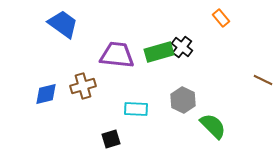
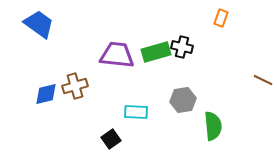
orange rectangle: rotated 60 degrees clockwise
blue trapezoid: moved 24 px left
black cross: rotated 25 degrees counterclockwise
green rectangle: moved 3 px left
brown cross: moved 8 px left
gray hexagon: rotated 25 degrees clockwise
cyan rectangle: moved 3 px down
green semicircle: rotated 40 degrees clockwise
black square: rotated 18 degrees counterclockwise
